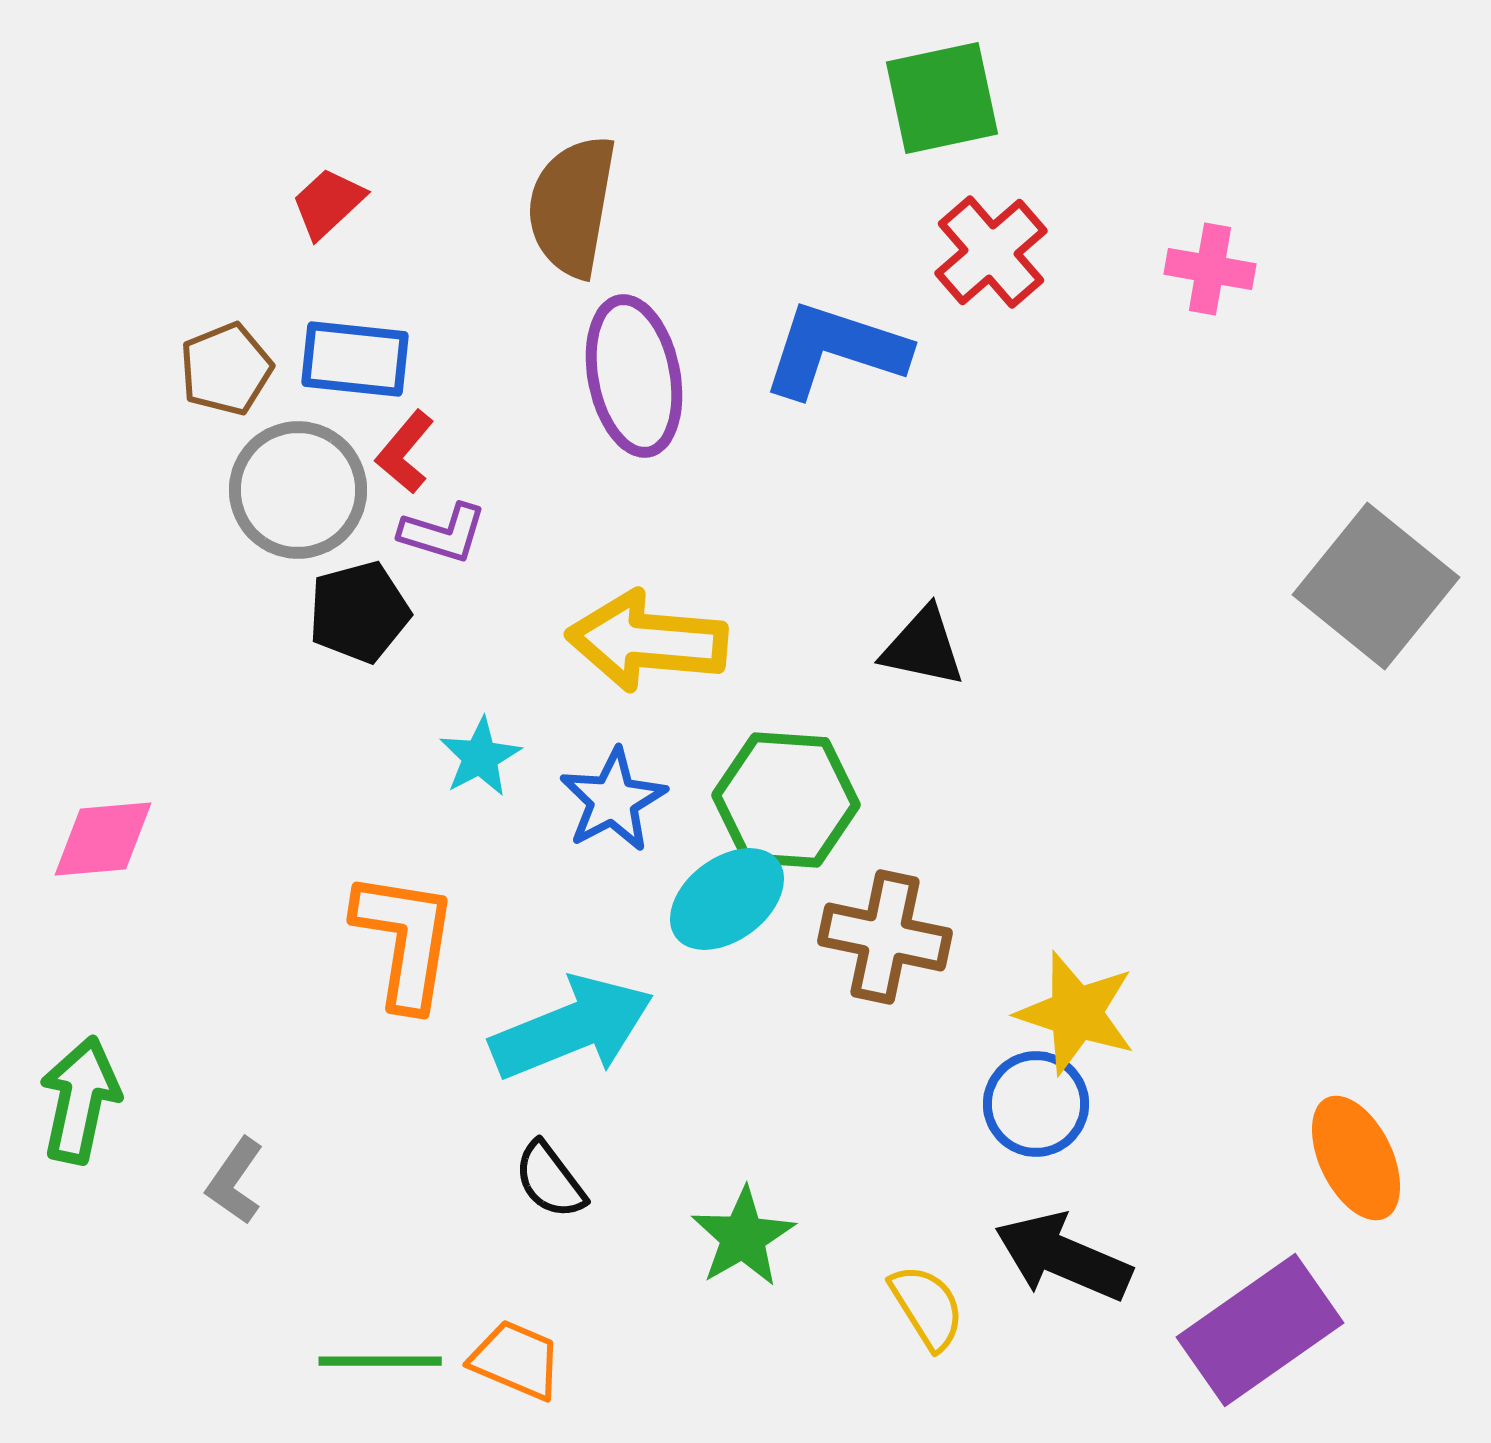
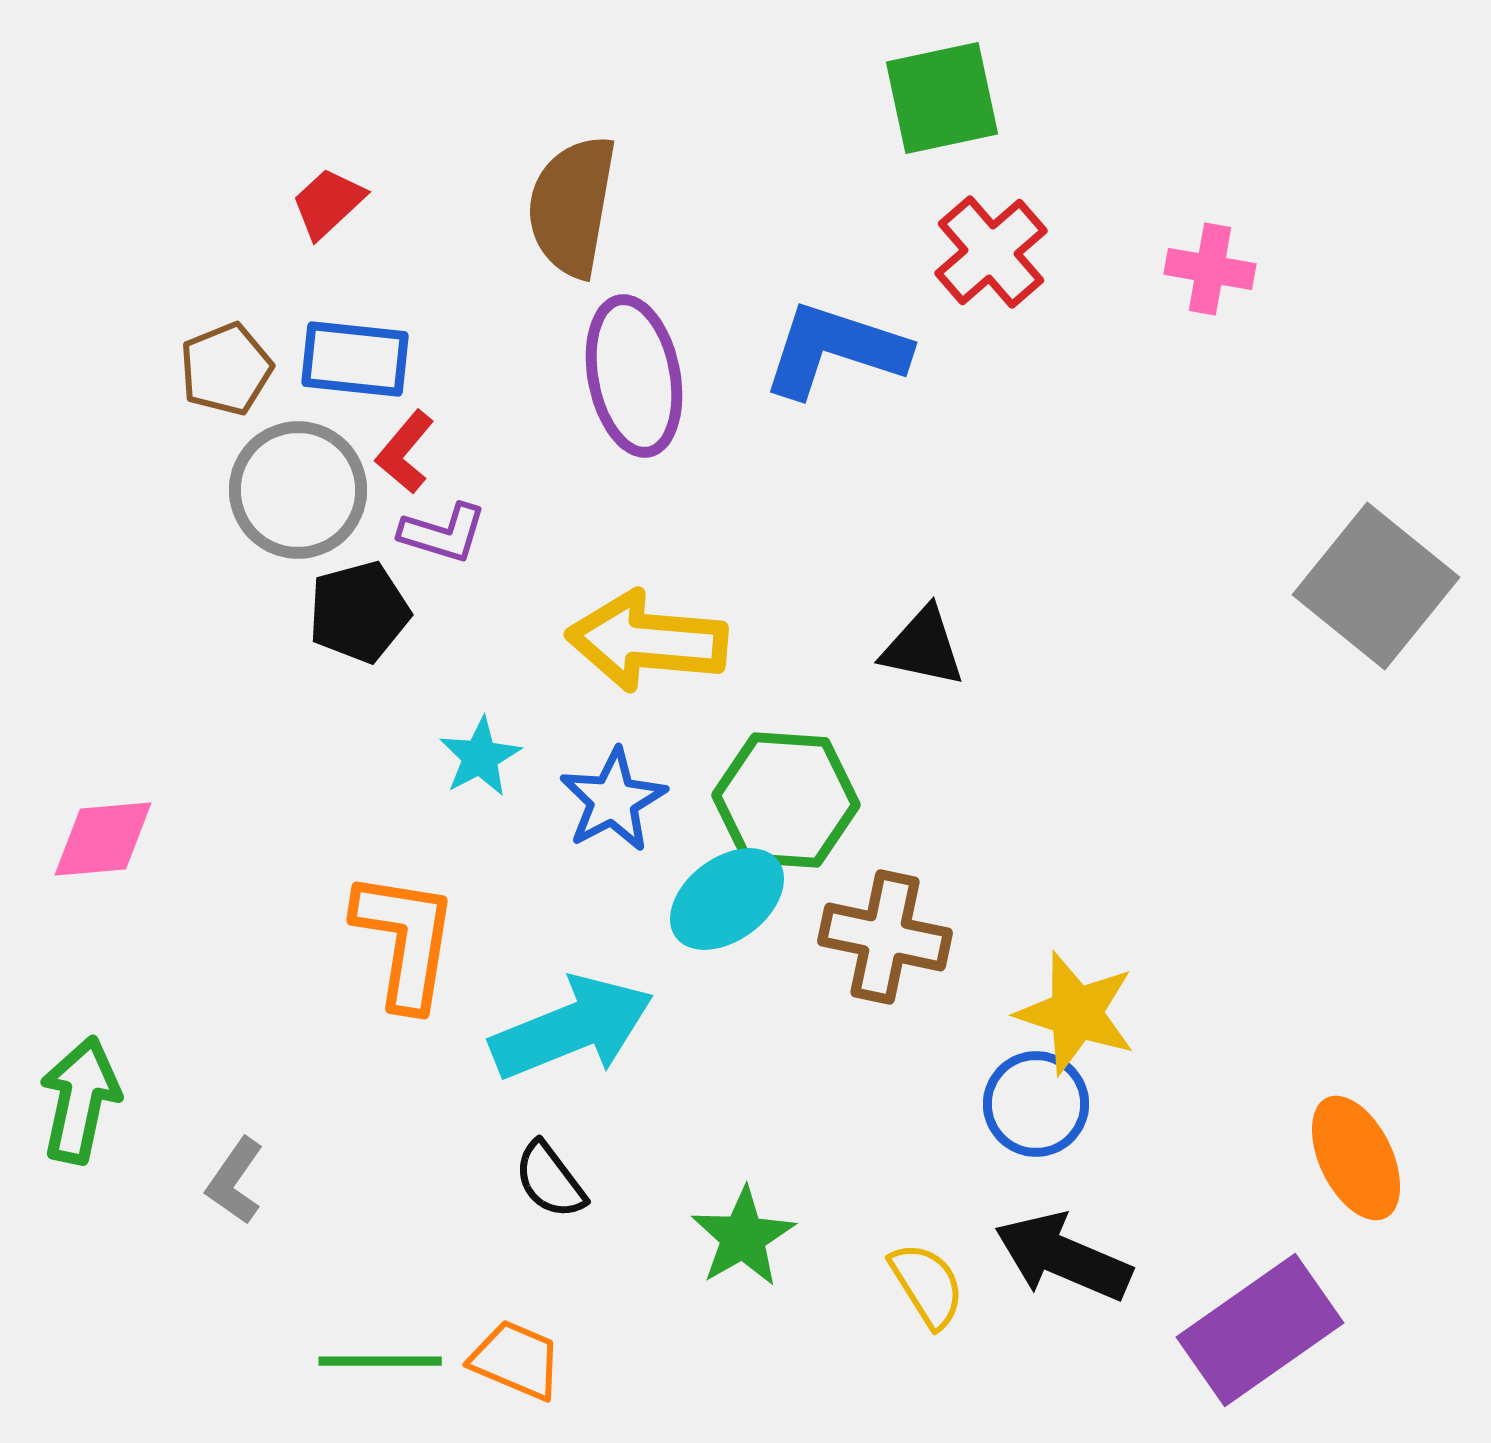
yellow semicircle: moved 22 px up
